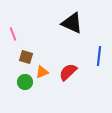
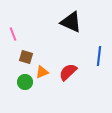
black triangle: moved 1 px left, 1 px up
